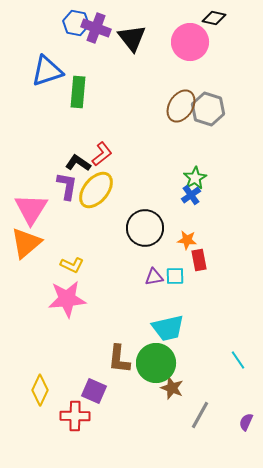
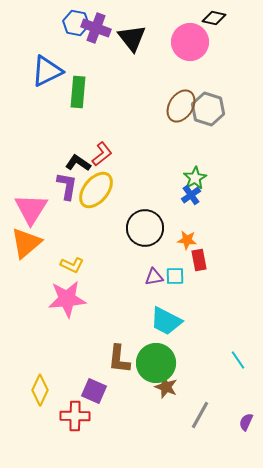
blue triangle: rotated 8 degrees counterclockwise
cyan trapezoid: moved 2 px left, 7 px up; rotated 40 degrees clockwise
brown star: moved 6 px left, 1 px up
